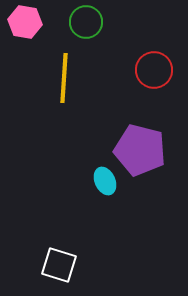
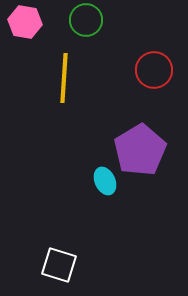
green circle: moved 2 px up
purple pentagon: rotated 27 degrees clockwise
